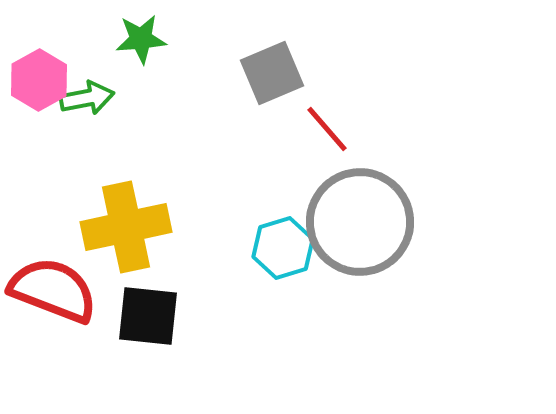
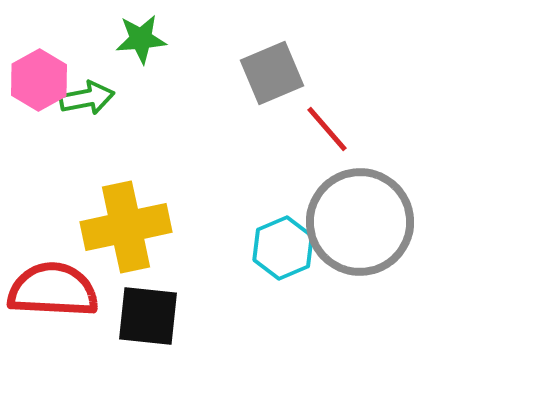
cyan hexagon: rotated 6 degrees counterclockwise
red semicircle: rotated 18 degrees counterclockwise
